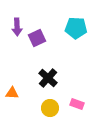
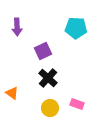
purple square: moved 6 px right, 13 px down
orange triangle: rotated 32 degrees clockwise
